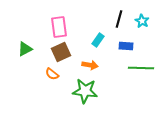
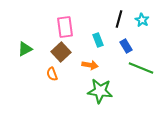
cyan star: moved 1 px up
pink rectangle: moved 6 px right
cyan rectangle: rotated 56 degrees counterclockwise
blue rectangle: rotated 56 degrees clockwise
brown square: rotated 18 degrees counterclockwise
green line: rotated 20 degrees clockwise
orange semicircle: rotated 32 degrees clockwise
green star: moved 15 px right
